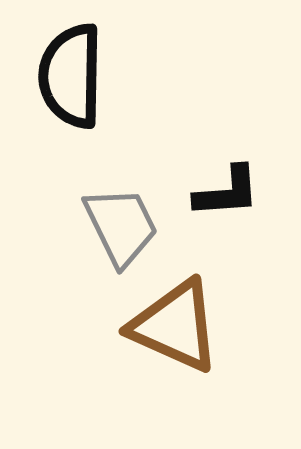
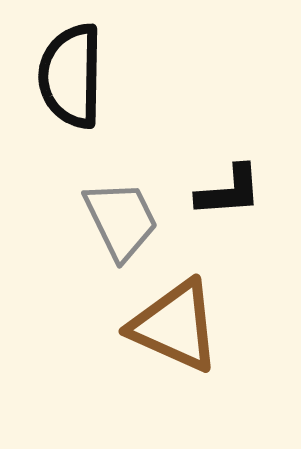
black L-shape: moved 2 px right, 1 px up
gray trapezoid: moved 6 px up
